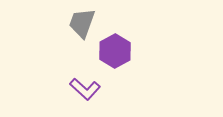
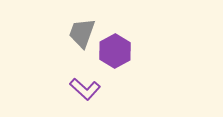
gray trapezoid: moved 10 px down
